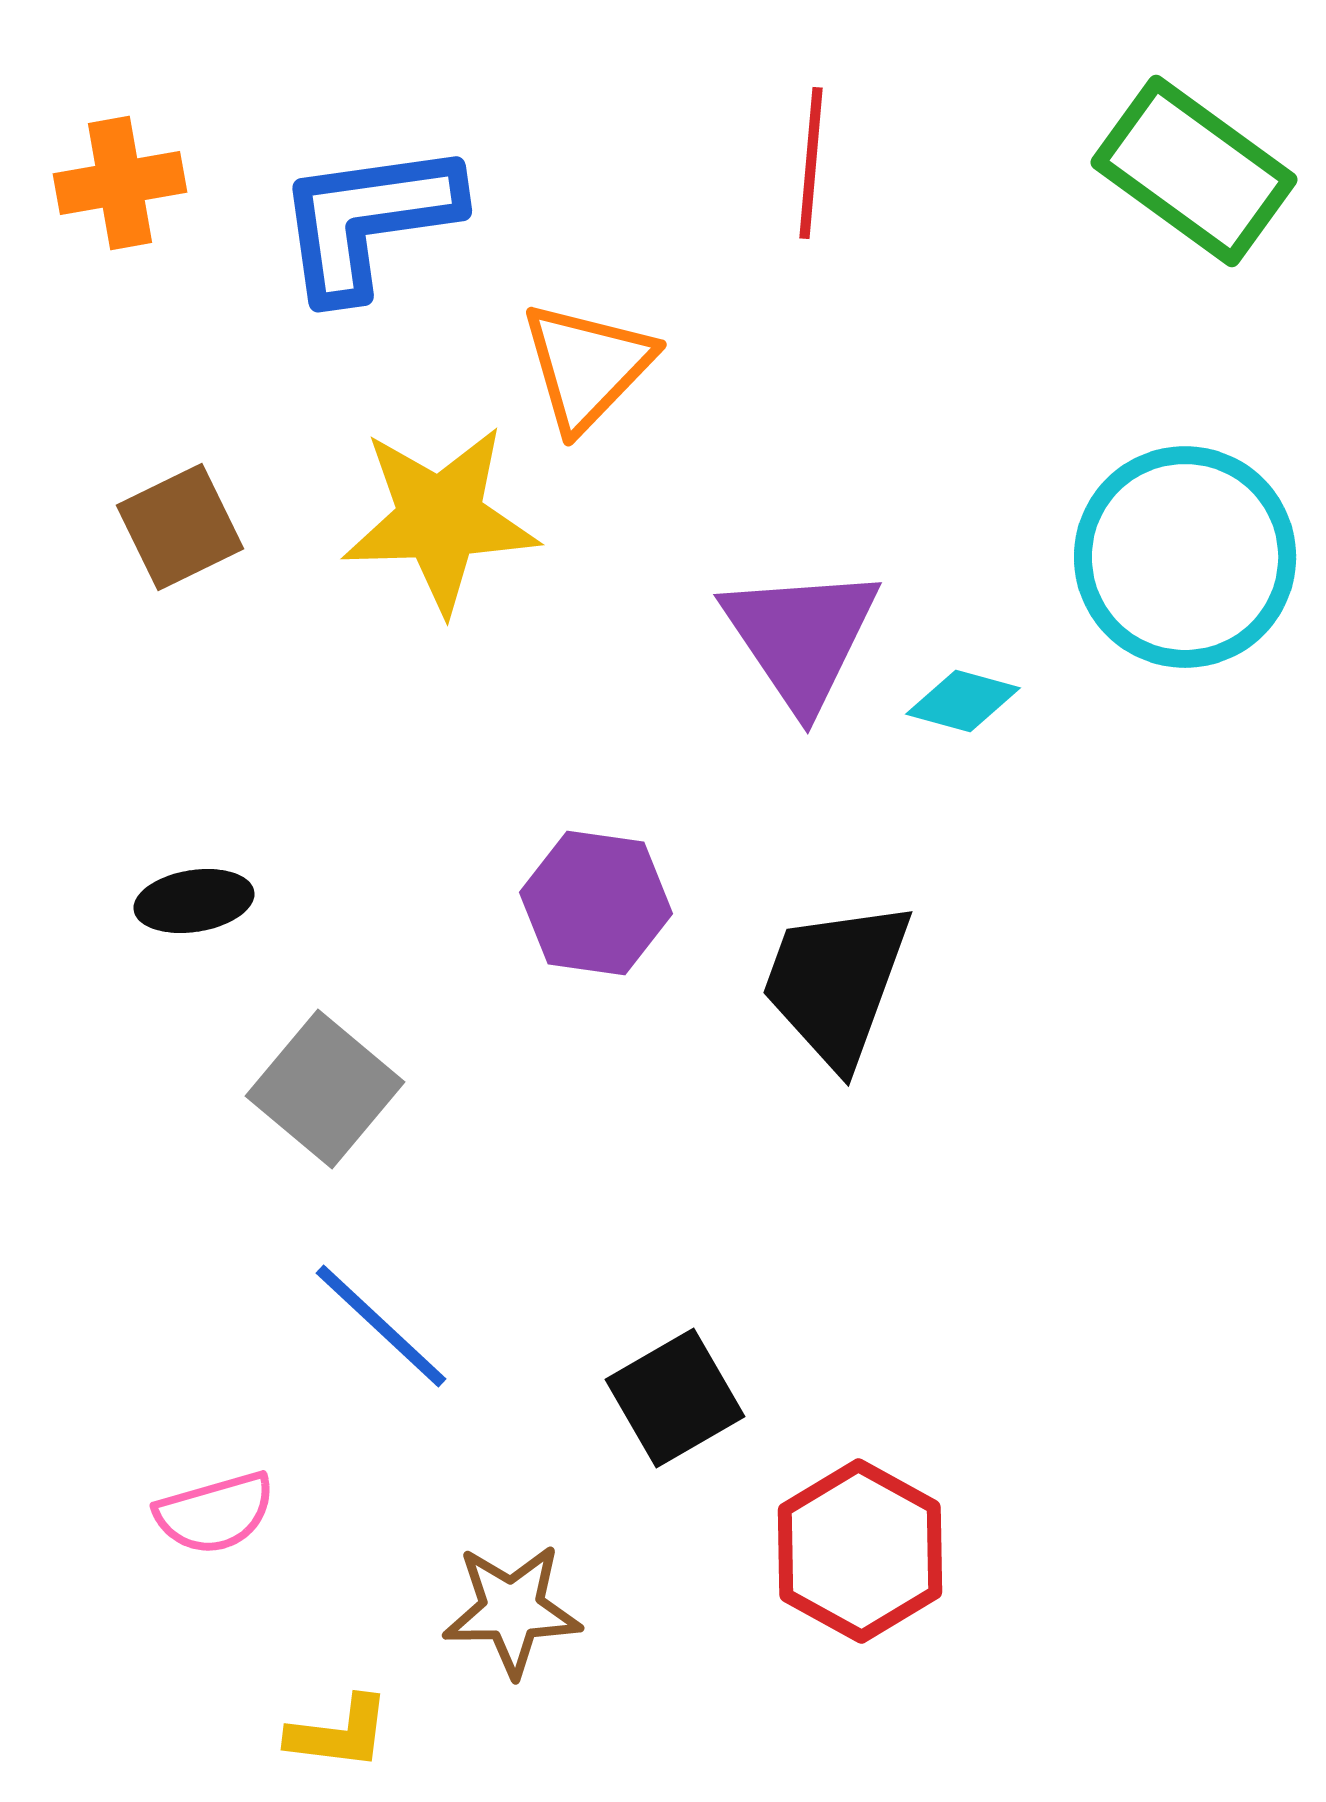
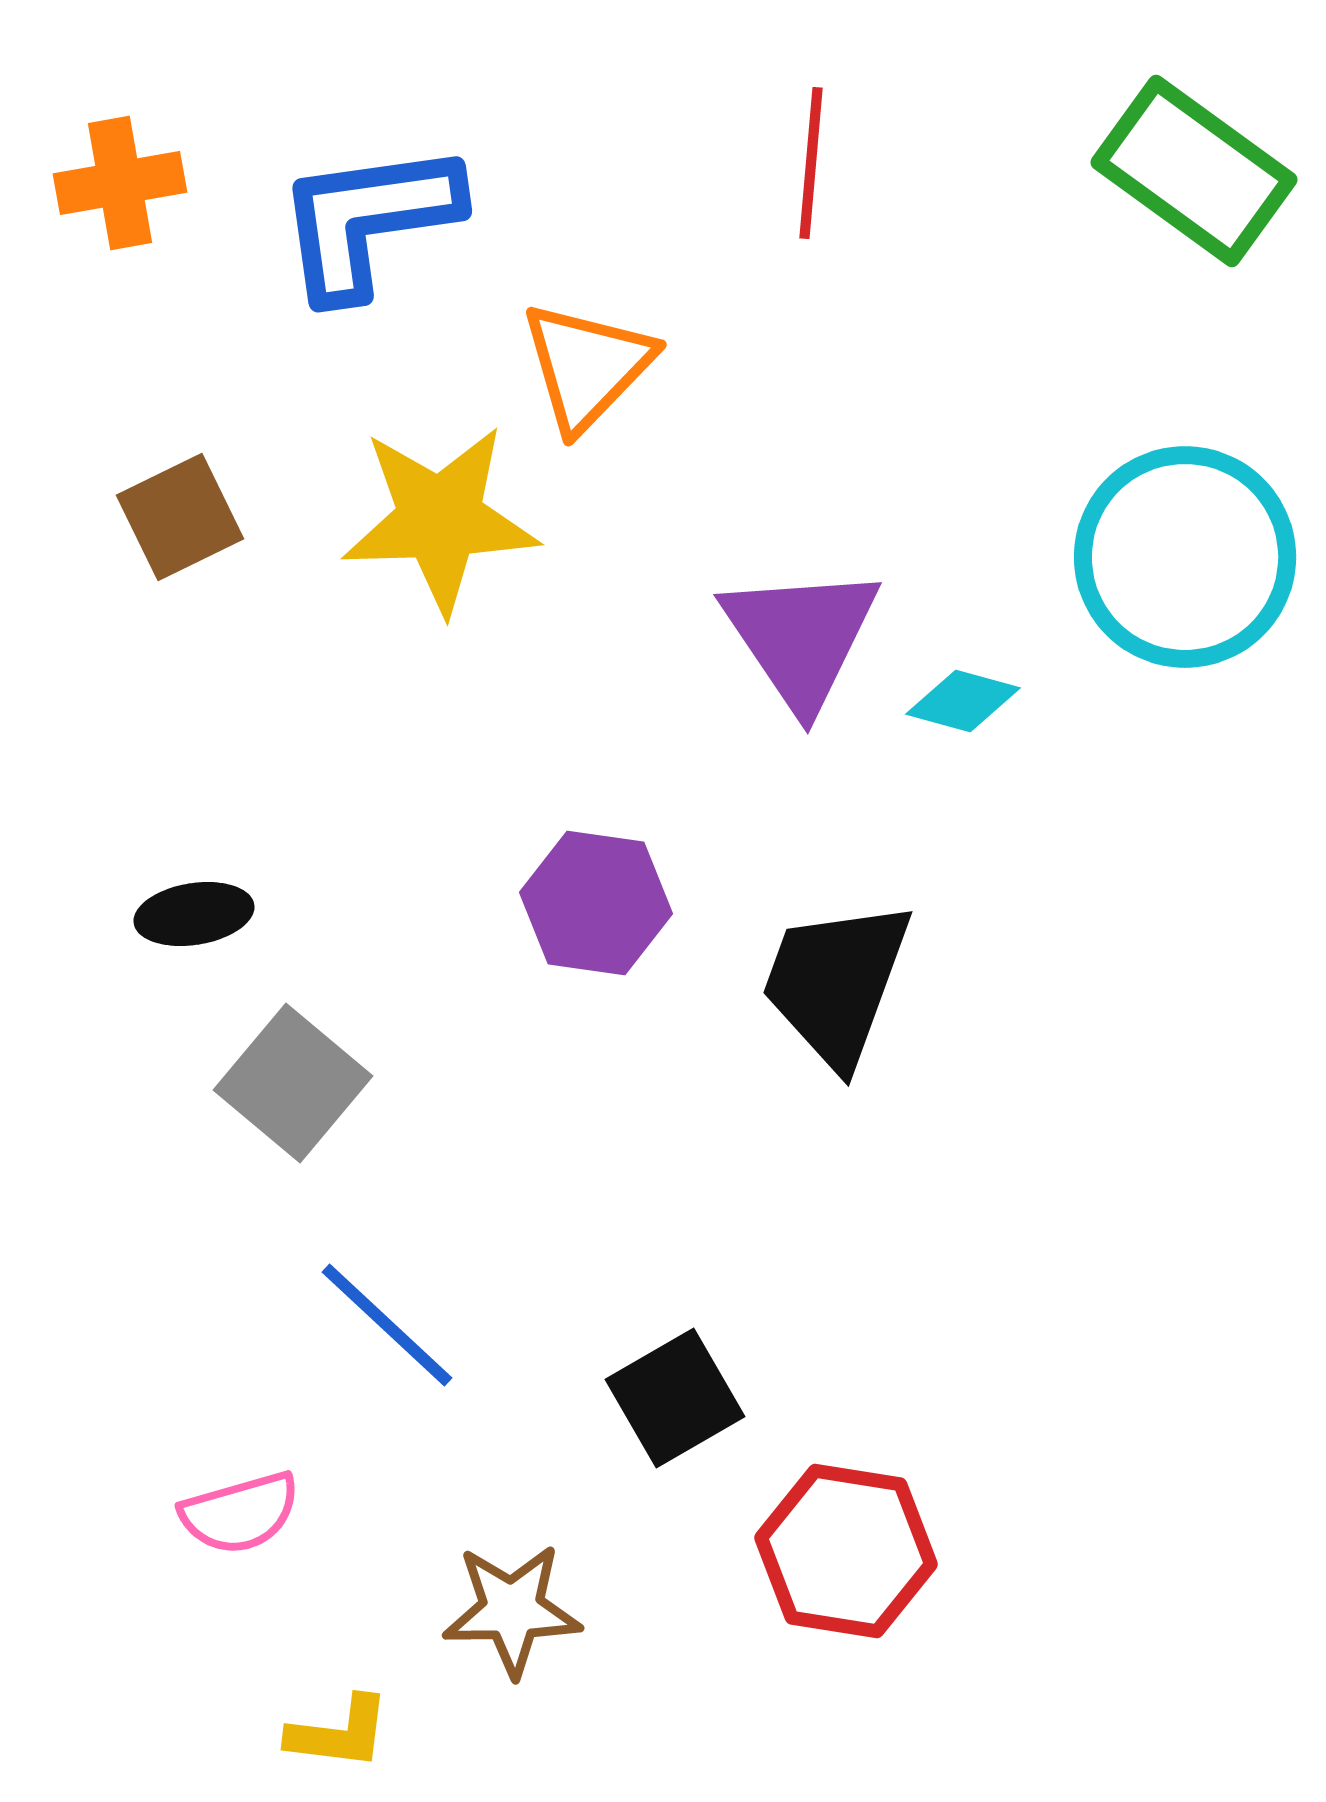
brown square: moved 10 px up
black ellipse: moved 13 px down
gray square: moved 32 px left, 6 px up
blue line: moved 6 px right, 1 px up
pink semicircle: moved 25 px right
red hexagon: moved 14 px left; rotated 20 degrees counterclockwise
